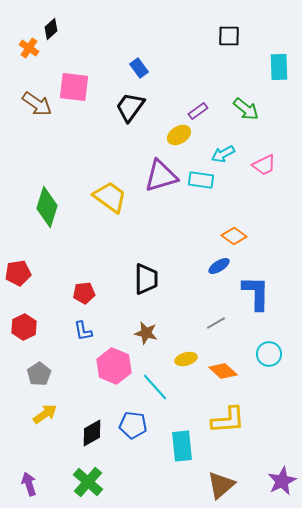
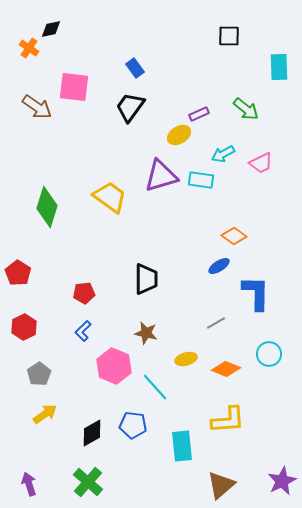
black diamond at (51, 29): rotated 30 degrees clockwise
blue rectangle at (139, 68): moved 4 px left
brown arrow at (37, 104): moved 3 px down
purple rectangle at (198, 111): moved 1 px right, 3 px down; rotated 12 degrees clockwise
pink trapezoid at (264, 165): moved 3 px left, 2 px up
red pentagon at (18, 273): rotated 30 degrees counterclockwise
blue L-shape at (83, 331): rotated 55 degrees clockwise
orange diamond at (223, 371): moved 3 px right, 2 px up; rotated 20 degrees counterclockwise
